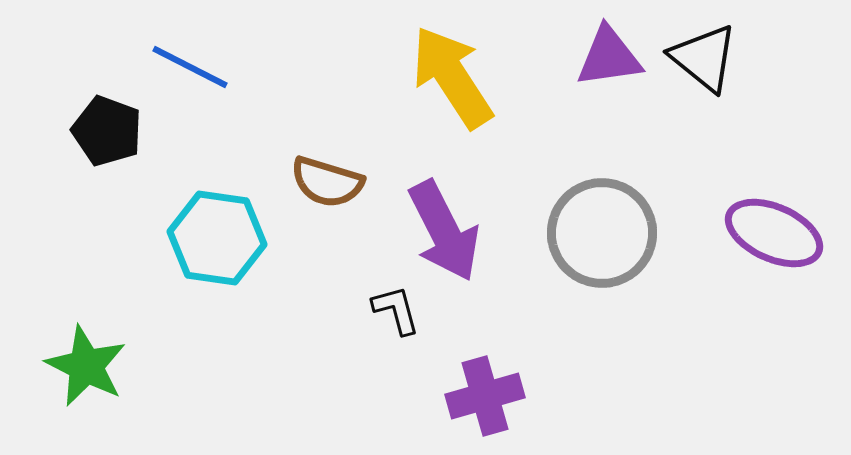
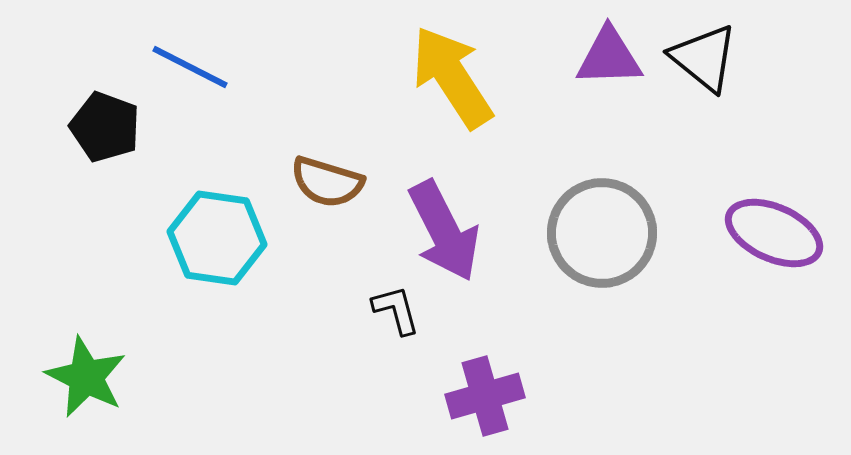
purple triangle: rotated 6 degrees clockwise
black pentagon: moved 2 px left, 4 px up
green star: moved 11 px down
